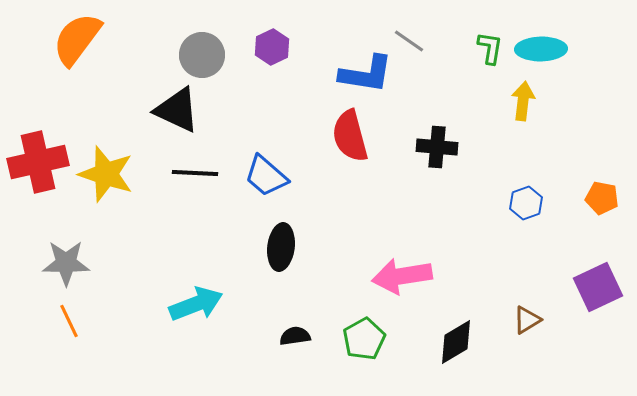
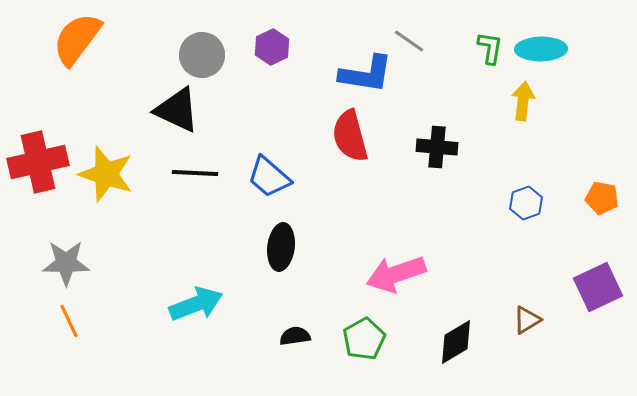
blue trapezoid: moved 3 px right, 1 px down
pink arrow: moved 6 px left, 2 px up; rotated 10 degrees counterclockwise
